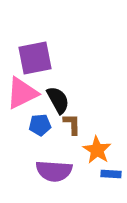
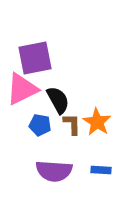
pink triangle: moved 4 px up
blue pentagon: rotated 15 degrees clockwise
orange star: moved 28 px up
blue rectangle: moved 10 px left, 4 px up
